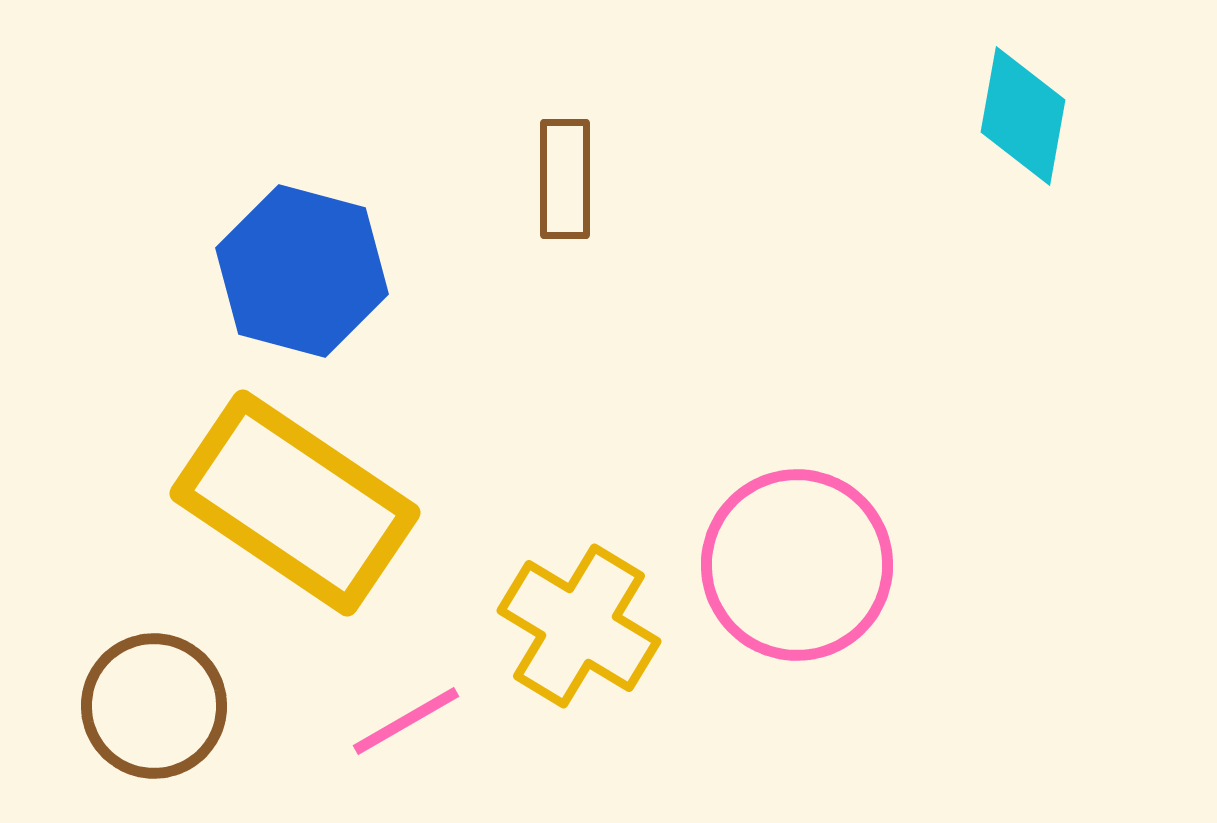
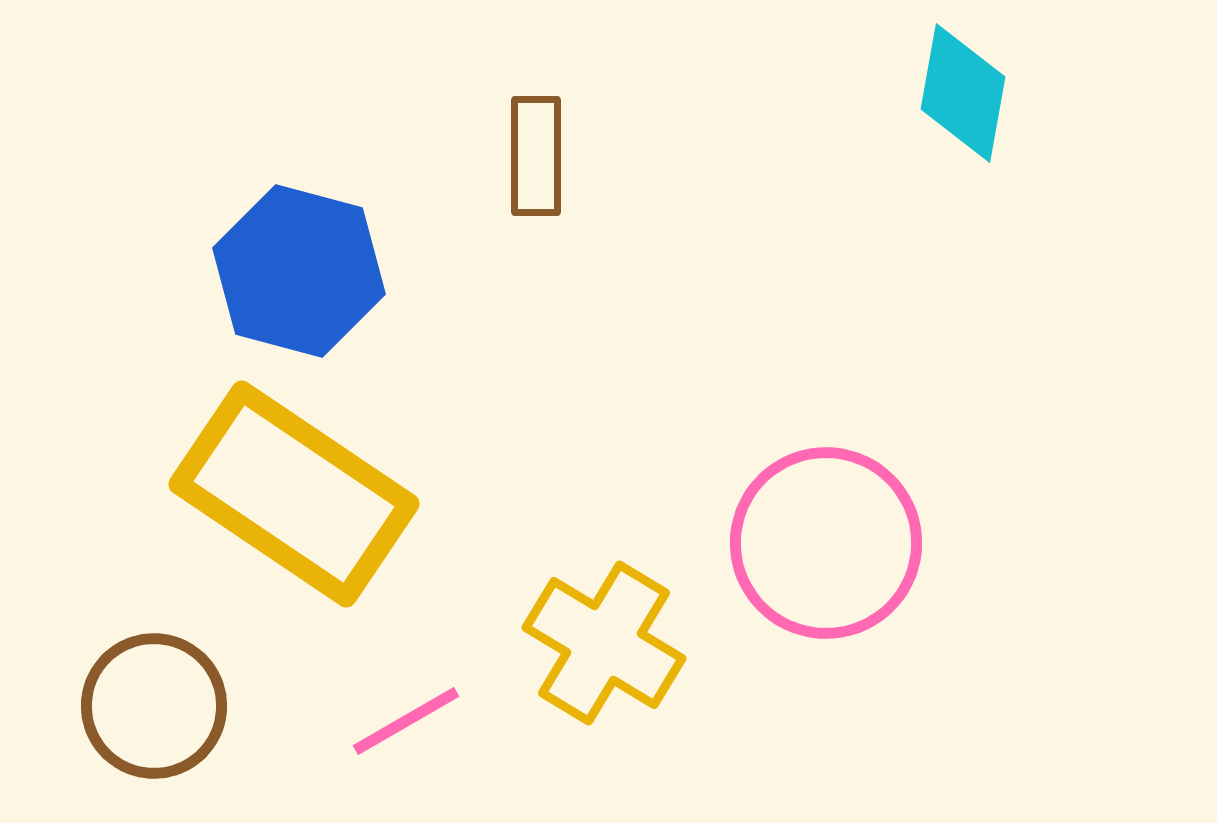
cyan diamond: moved 60 px left, 23 px up
brown rectangle: moved 29 px left, 23 px up
blue hexagon: moved 3 px left
yellow rectangle: moved 1 px left, 9 px up
pink circle: moved 29 px right, 22 px up
yellow cross: moved 25 px right, 17 px down
